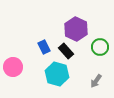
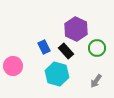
green circle: moved 3 px left, 1 px down
pink circle: moved 1 px up
